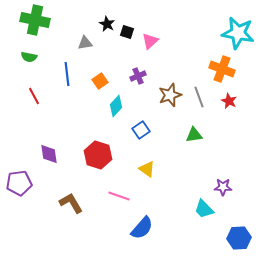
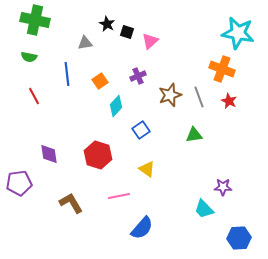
pink line: rotated 30 degrees counterclockwise
